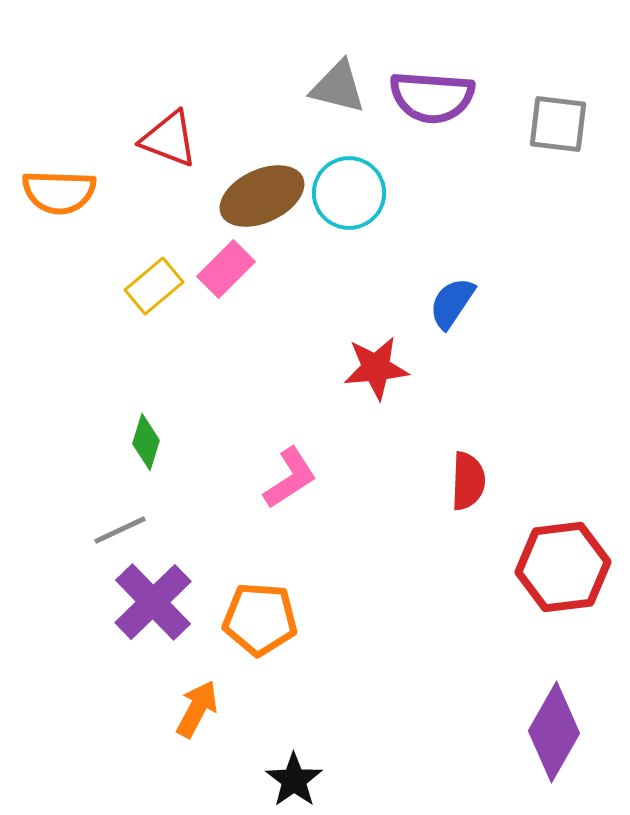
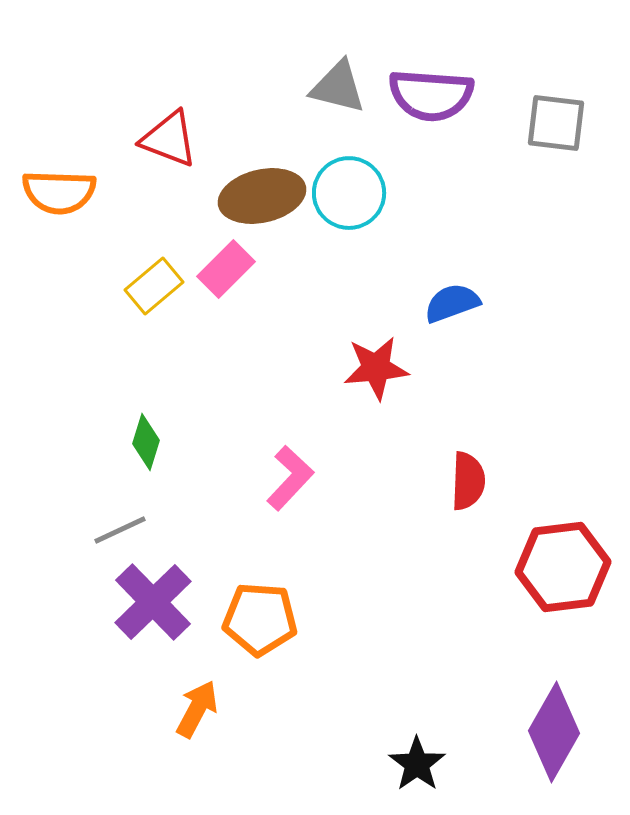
purple semicircle: moved 1 px left, 2 px up
gray square: moved 2 px left, 1 px up
brown ellipse: rotated 12 degrees clockwise
blue semicircle: rotated 36 degrees clockwise
pink L-shape: rotated 14 degrees counterclockwise
black star: moved 123 px right, 16 px up
